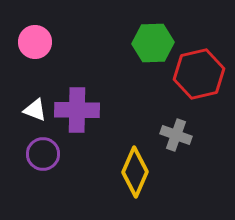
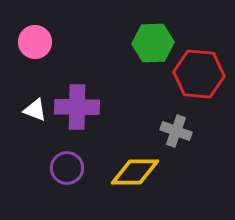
red hexagon: rotated 18 degrees clockwise
purple cross: moved 3 px up
gray cross: moved 4 px up
purple circle: moved 24 px right, 14 px down
yellow diamond: rotated 66 degrees clockwise
